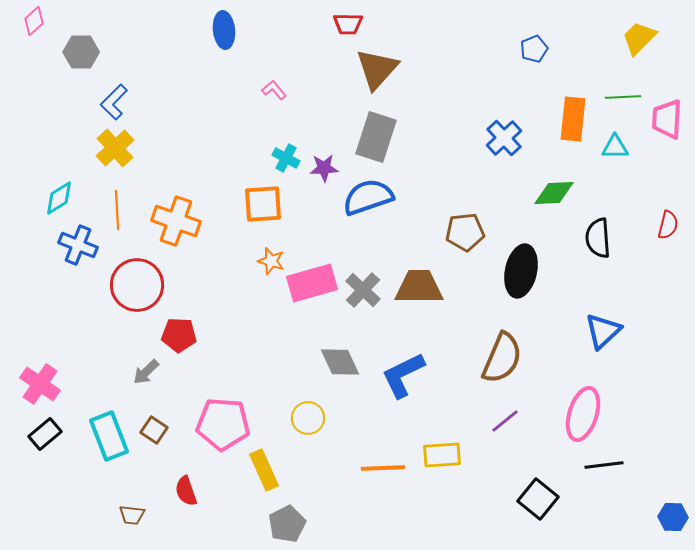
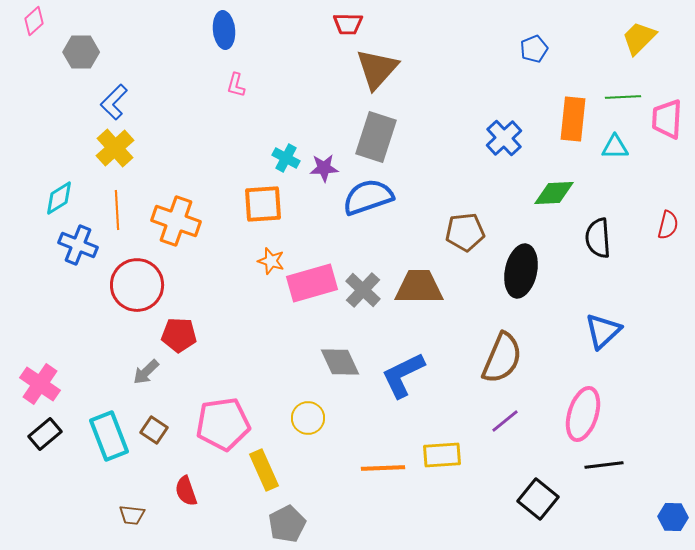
pink L-shape at (274, 90): moved 38 px left, 5 px up; rotated 125 degrees counterclockwise
pink pentagon at (223, 424): rotated 12 degrees counterclockwise
